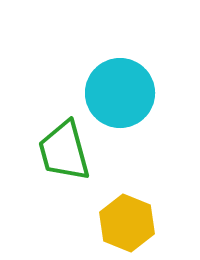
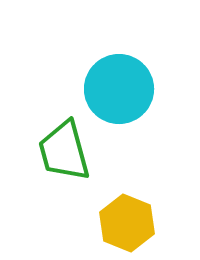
cyan circle: moved 1 px left, 4 px up
